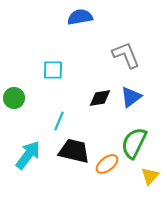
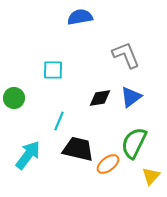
black trapezoid: moved 4 px right, 2 px up
orange ellipse: moved 1 px right
yellow triangle: moved 1 px right
